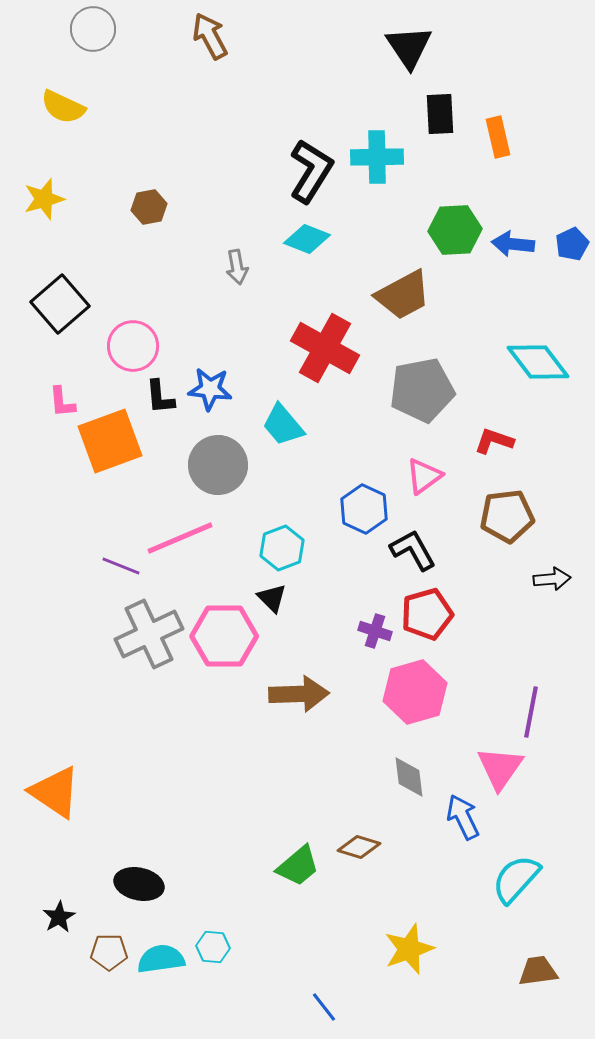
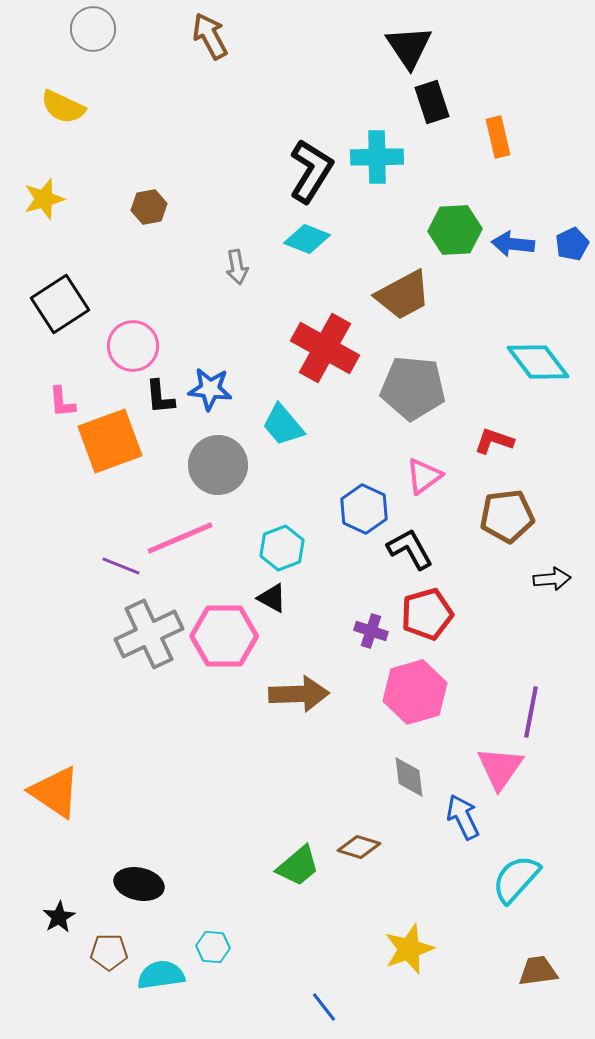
black rectangle at (440, 114): moved 8 px left, 12 px up; rotated 15 degrees counterclockwise
black square at (60, 304): rotated 8 degrees clockwise
gray pentagon at (422, 390): moved 9 px left, 2 px up; rotated 16 degrees clockwise
black L-shape at (413, 550): moved 3 px left, 1 px up
black triangle at (272, 598): rotated 16 degrees counterclockwise
purple cross at (375, 631): moved 4 px left
cyan semicircle at (161, 959): moved 16 px down
